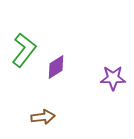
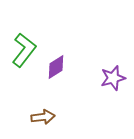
purple star: rotated 15 degrees counterclockwise
